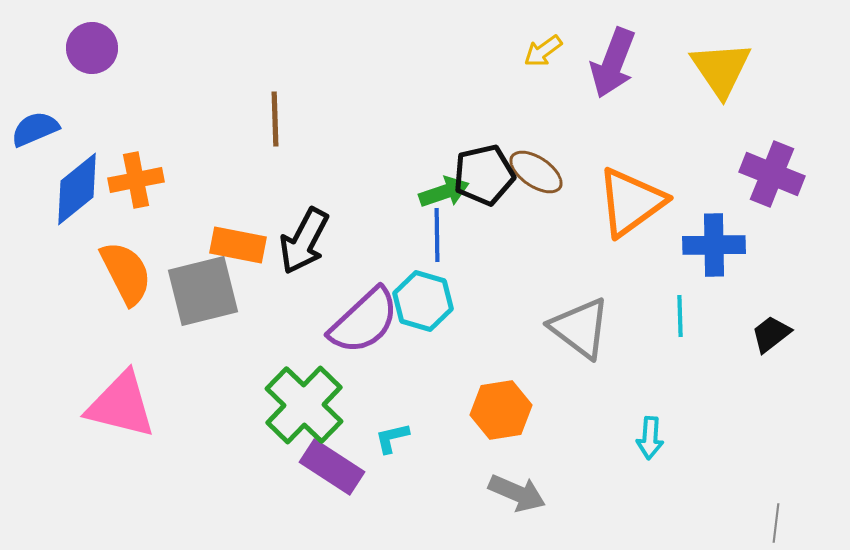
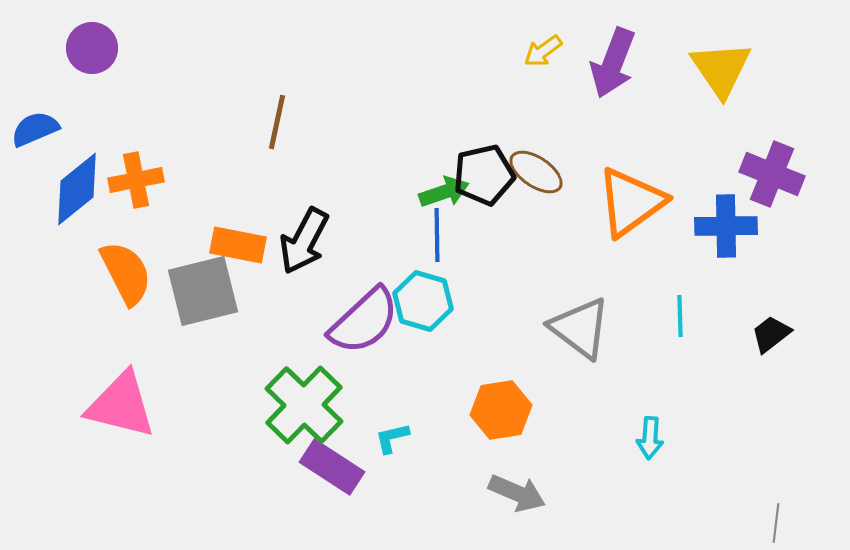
brown line: moved 2 px right, 3 px down; rotated 14 degrees clockwise
blue cross: moved 12 px right, 19 px up
